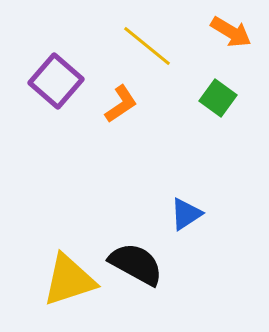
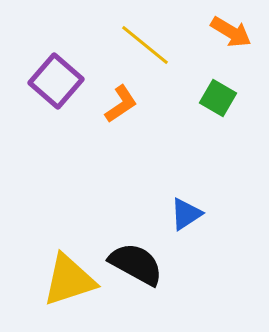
yellow line: moved 2 px left, 1 px up
green square: rotated 6 degrees counterclockwise
